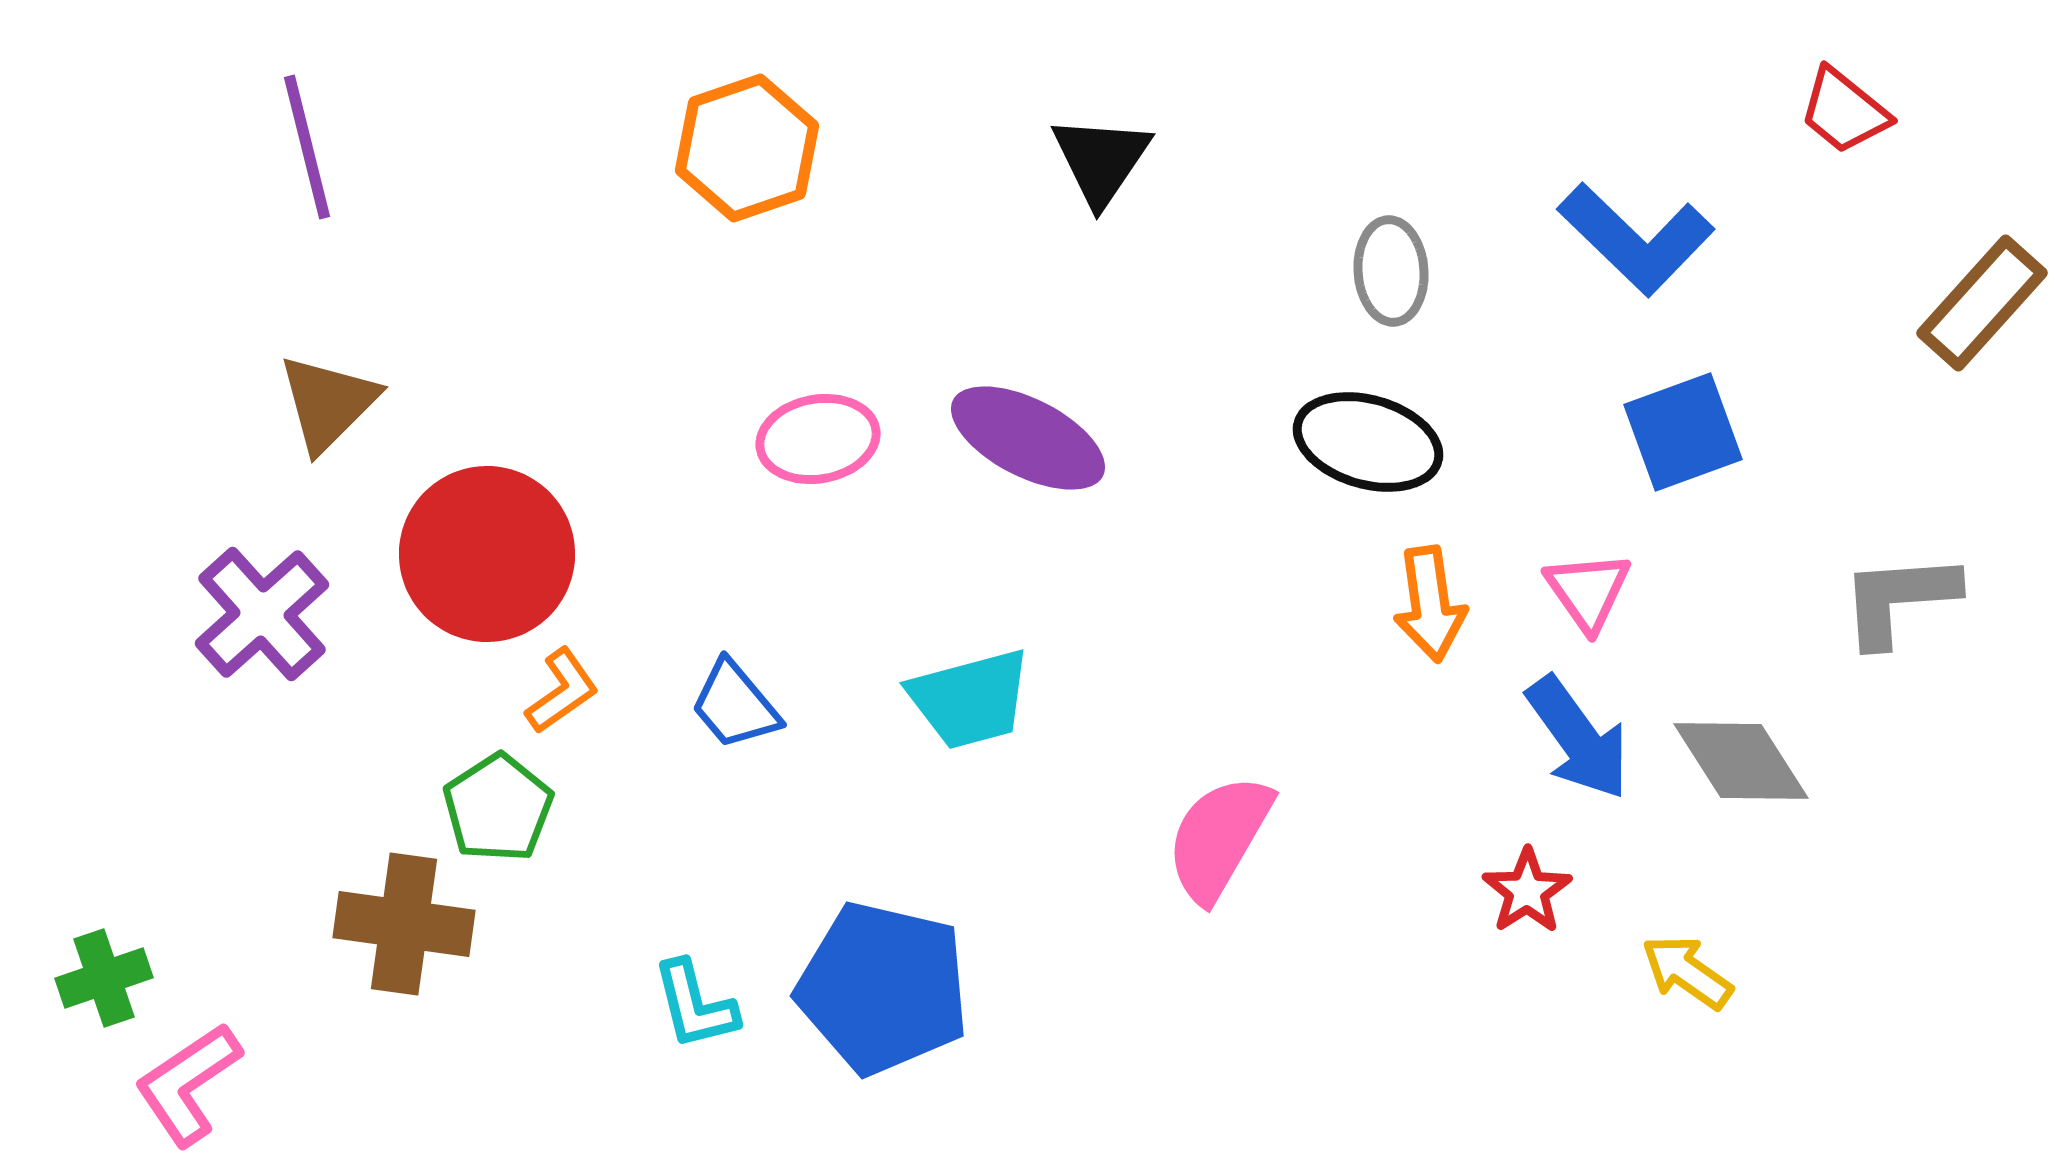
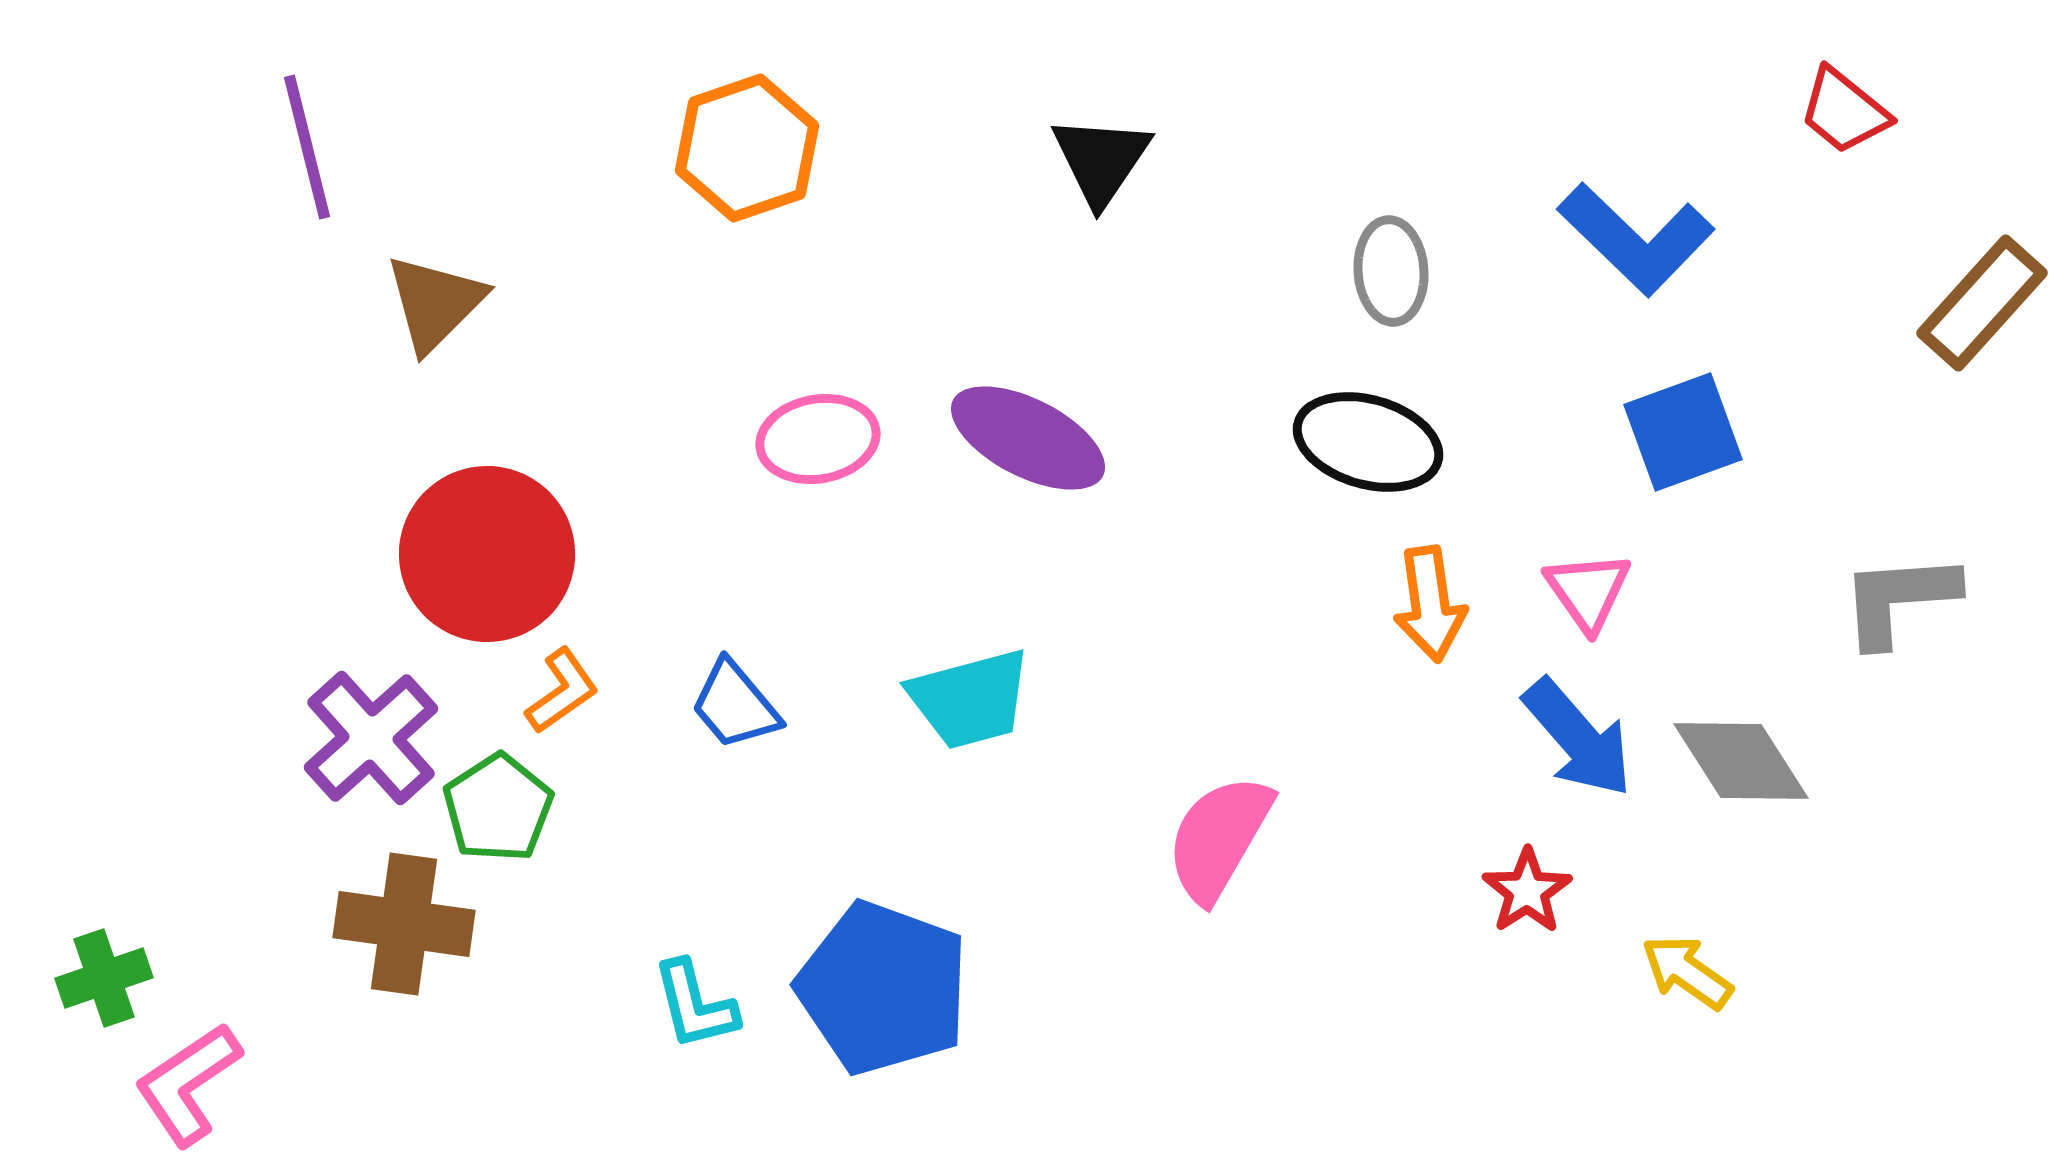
brown triangle: moved 107 px right, 100 px up
purple cross: moved 109 px right, 124 px down
blue arrow: rotated 5 degrees counterclockwise
blue pentagon: rotated 7 degrees clockwise
